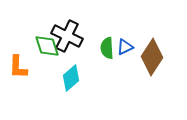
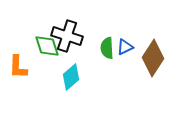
black cross: rotated 8 degrees counterclockwise
brown diamond: moved 1 px right, 1 px down
cyan diamond: moved 1 px up
